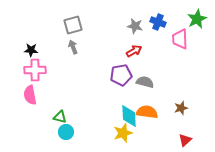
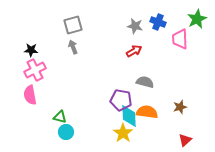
pink cross: rotated 25 degrees counterclockwise
purple pentagon: moved 25 px down; rotated 20 degrees clockwise
brown star: moved 1 px left, 1 px up
yellow star: rotated 18 degrees counterclockwise
